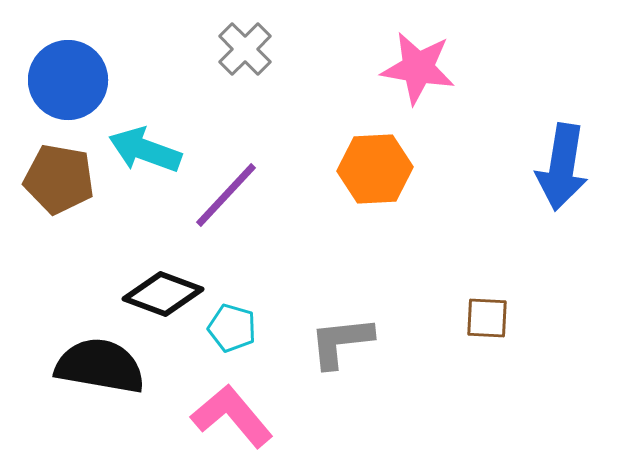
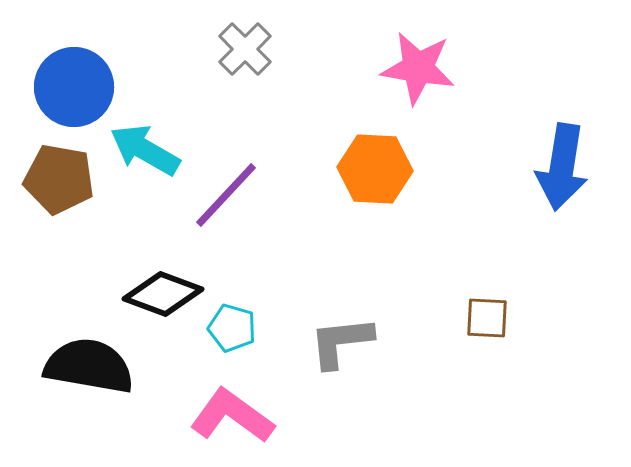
blue circle: moved 6 px right, 7 px down
cyan arrow: rotated 10 degrees clockwise
orange hexagon: rotated 6 degrees clockwise
black semicircle: moved 11 px left
pink L-shape: rotated 14 degrees counterclockwise
